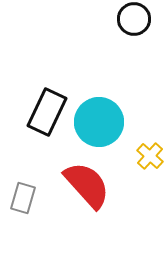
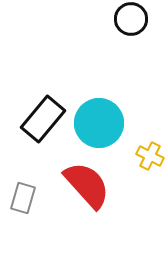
black circle: moved 3 px left
black rectangle: moved 4 px left, 7 px down; rotated 15 degrees clockwise
cyan circle: moved 1 px down
yellow cross: rotated 16 degrees counterclockwise
